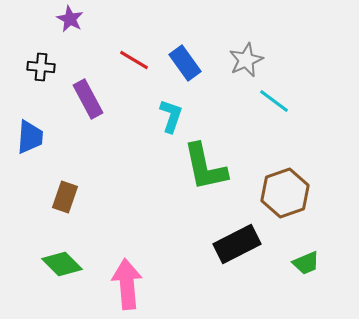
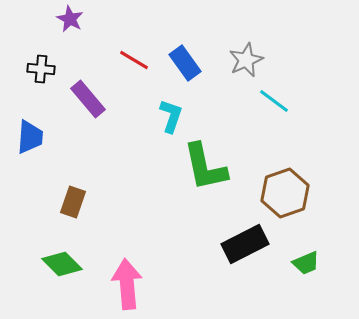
black cross: moved 2 px down
purple rectangle: rotated 12 degrees counterclockwise
brown rectangle: moved 8 px right, 5 px down
black rectangle: moved 8 px right
